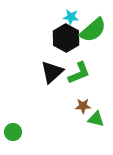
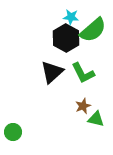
green L-shape: moved 4 px right; rotated 85 degrees clockwise
brown star: rotated 21 degrees counterclockwise
